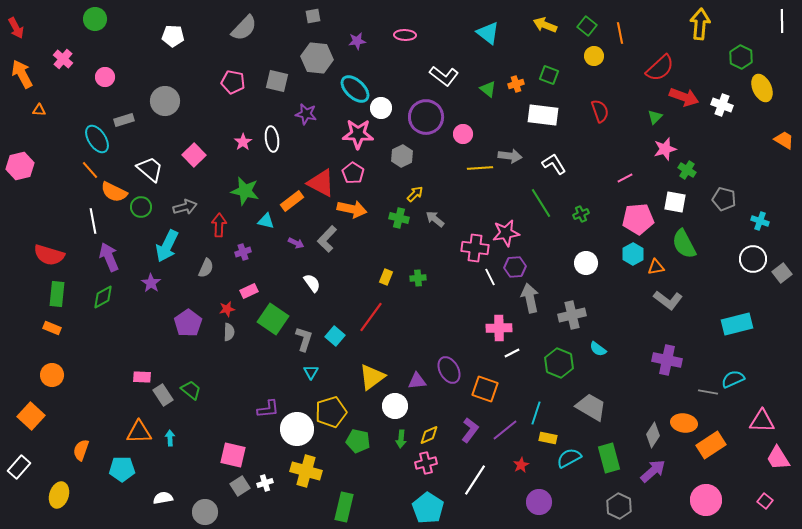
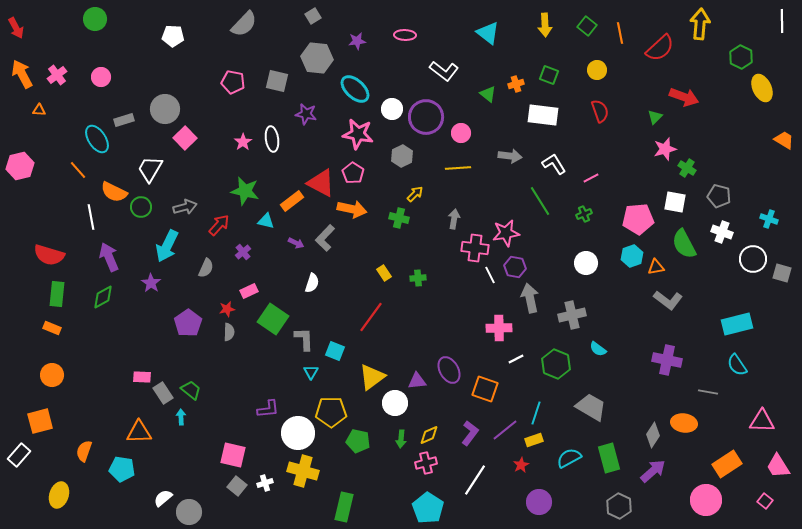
gray square at (313, 16): rotated 21 degrees counterclockwise
yellow arrow at (545, 25): rotated 115 degrees counterclockwise
gray semicircle at (244, 28): moved 4 px up
yellow circle at (594, 56): moved 3 px right, 14 px down
pink cross at (63, 59): moved 6 px left, 16 px down; rotated 12 degrees clockwise
red semicircle at (660, 68): moved 20 px up
white L-shape at (444, 76): moved 5 px up
pink circle at (105, 77): moved 4 px left
green triangle at (488, 89): moved 5 px down
gray circle at (165, 101): moved 8 px down
white cross at (722, 105): moved 127 px down
white circle at (381, 108): moved 11 px right, 1 px down
pink star at (358, 134): rotated 8 degrees clockwise
pink circle at (463, 134): moved 2 px left, 1 px up
pink square at (194, 155): moved 9 px left, 17 px up
yellow line at (480, 168): moved 22 px left
white trapezoid at (150, 169): rotated 100 degrees counterclockwise
orange line at (90, 170): moved 12 px left
green cross at (687, 170): moved 2 px up
pink line at (625, 178): moved 34 px left
gray pentagon at (724, 199): moved 5 px left, 3 px up
green line at (541, 203): moved 1 px left, 2 px up
green cross at (581, 214): moved 3 px right
gray arrow at (435, 219): moved 19 px right; rotated 60 degrees clockwise
white line at (93, 221): moved 2 px left, 4 px up
cyan cross at (760, 221): moved 9 px right, 2 px up
red arrow at (219, 225): rotated 40 degrees clockwise
gray L-shape at (327, 239): moved 2 px left, 1 px up
purple cross at (243, 252): rotated 21 degrees counterclockwise
cyan hexagon at (633, 254): moved 1 px left, 2 px down; rotated 10 degrees clockwise
purple hexagon at (515, 267): rotated 15 degrees clockwise
gray square at (782, 273): rotated 36 degrees counterclockwise
yellow rectangle at (386, 277): moved 2 px left, 4 px up; rotated 56 degrees counterclockwise
white line at (490, 277): moved 2 px up
white semicircle at (312, 283): rotated 54 degrees clockwise
cyan square at (335, 336): moved 15 px down; rotated 18 degrees counterclockwise
gray L-shape at (304, 339): rotated 20 degrees counterclockwise
white line at (512, 353): moved 4 px right, 6 px down
green hexagon at (559, 363): moved 3 px left, 1 px down
cyan semicircle at (733, 379): moved 4 px right, 14 px up; rotated 100 degrees counterclockwise
gray rectangle at (163, 395): moved 2 px up
white circle at (395, 406): moved 3 px up
yellow pentagon at (331, 412): rotated 16 degrees clockwise
orange square at (31, 416): moved 9 px right, 5 px down; rotated 32 degrees clockwise
white circle at (297, 429): moved 1 px right, 4 px down
purple L-shape at (470, 430): moved 3 px down
cyan arrow at (170, 438): moved 11 px right, 21 px up
yellow rectangle at (548, 438): moved 14 px left, 2 px down; rotated 30 degrees counterclockwise
orange rectangle at (711, 445): moved 16 px right, 19 px down
orange semicircle at (81, 450): moved 3 px right, 1 px down
pink trapezoid at (778, 458): moved 8 px down
white rectangle at (19, 467): moved 12 px up
cyan pentagon at (122, 469): rotated 10 degrees clockwise
yellow cross at (306, 471): moved 3 px left
gray square at (240, 486): moved 3 px left; rotated 18 degrees counterclockwise
white semicircle at (163, 498): rotated 30 degrees counterclockwise
gray circle at (205, 512): moved 16 px left
